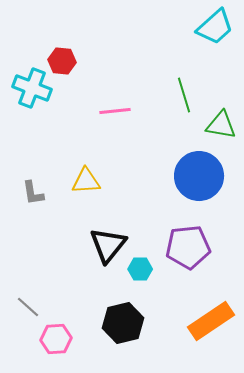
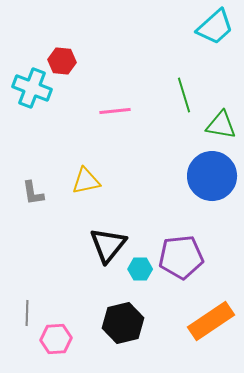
blue circle: moved 13 px right
yellow triangle: rotated 8 degrees counterclockwise
purple pentagon: moved 7 px left, 10 px down
gray line: moved 1 px left, 6 px down; rotated 50 degrees clockwise
